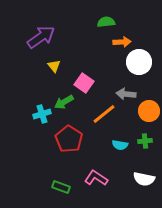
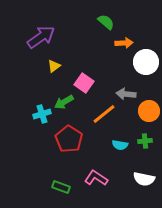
green semicircle: rotated 48 degrees clockwise
orange arrow: moved 2 px right, 1 px down
white circle: moved 7 px right
yellow triangle: rotated 32 degrees clockwise
